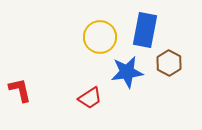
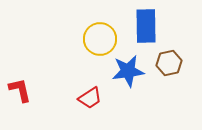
blue rectangle: moved 1 px right, 4 px up; rotated 12 degrees counterclockwise
yellow circle: moved 2 px down
brown hexagon: rotated 20 degrees clockwise
blue star: moved 1 px right, 1 px up
